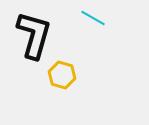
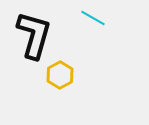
yellow hexagon: moved 2 px left; rotated 16 degrees clockwise
